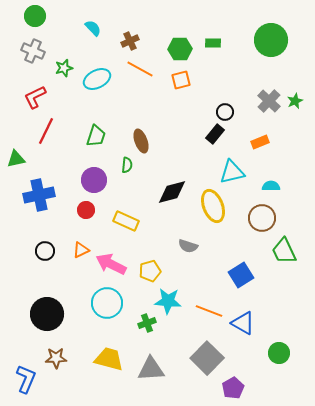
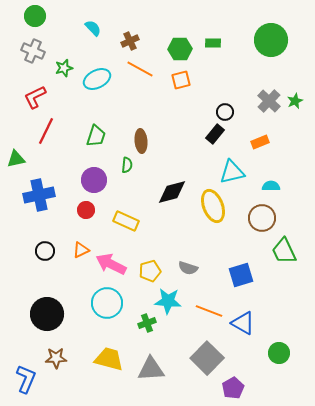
brown ellipse at (141, 141): rotated 15 degrees clockwise
gray semicircle at (188, 246): moved 22 px down
blue square at (241, 275): rotated 15 degrees clockwise
